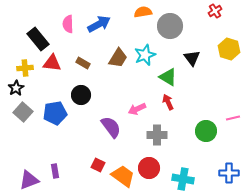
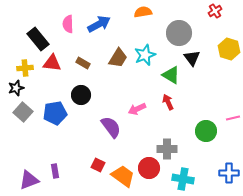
gray circle: moved 9 px right, 7 px down
green triangle: moved 3 px right, 2 px up
black star: rotated 14 degrees clockwise
gray cross: moved 10 px right, 14 px down
